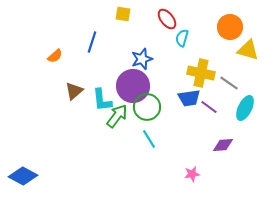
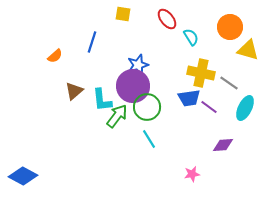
cyan semicircle: moved 9 px right, 1 px up; rotated 132 degrees clockwise
blue star: moved 4 px left, 6 px down
